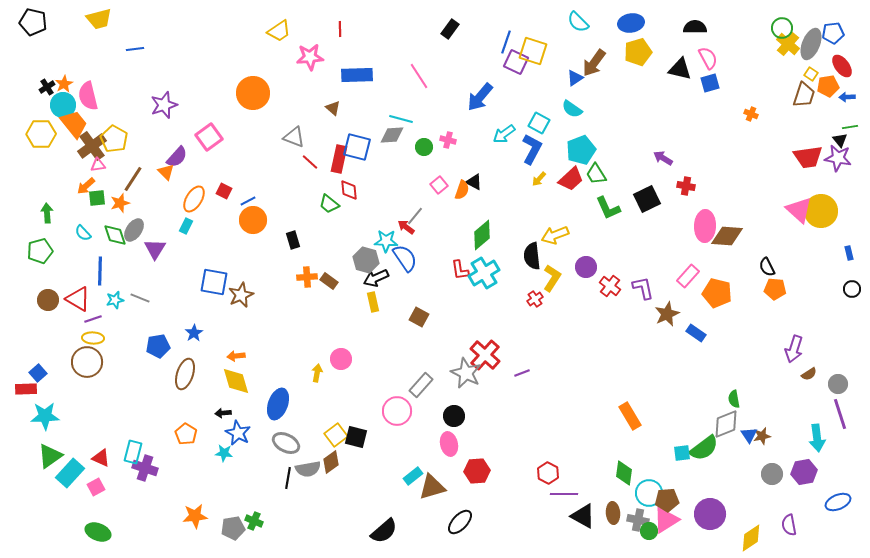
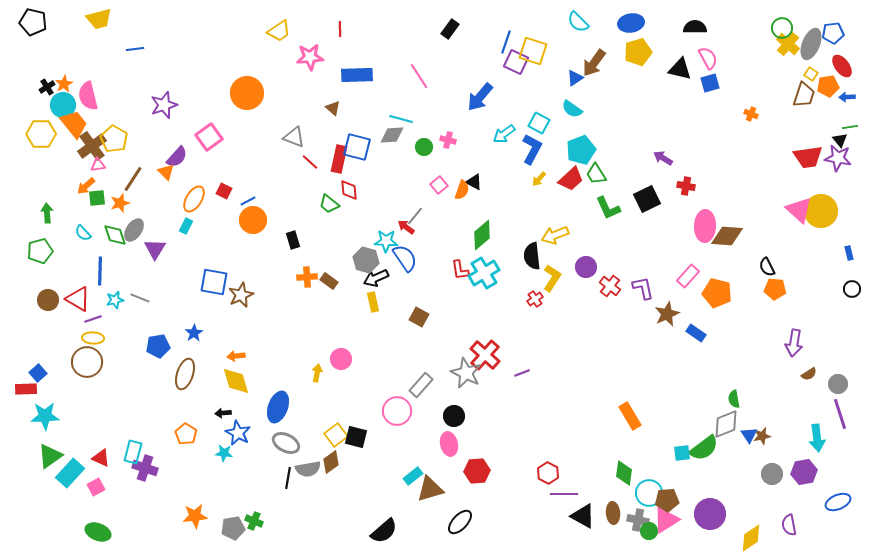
orange circle at (253, 93): moved 6 px left
purple arrow at (794, 349): moved 6 px up; rotated 8 degrees counterclockwise
blue ellipse at (278, 404): moved 3 px down
brown triangle at (432, 487): moved 2 px left, 2 px down
